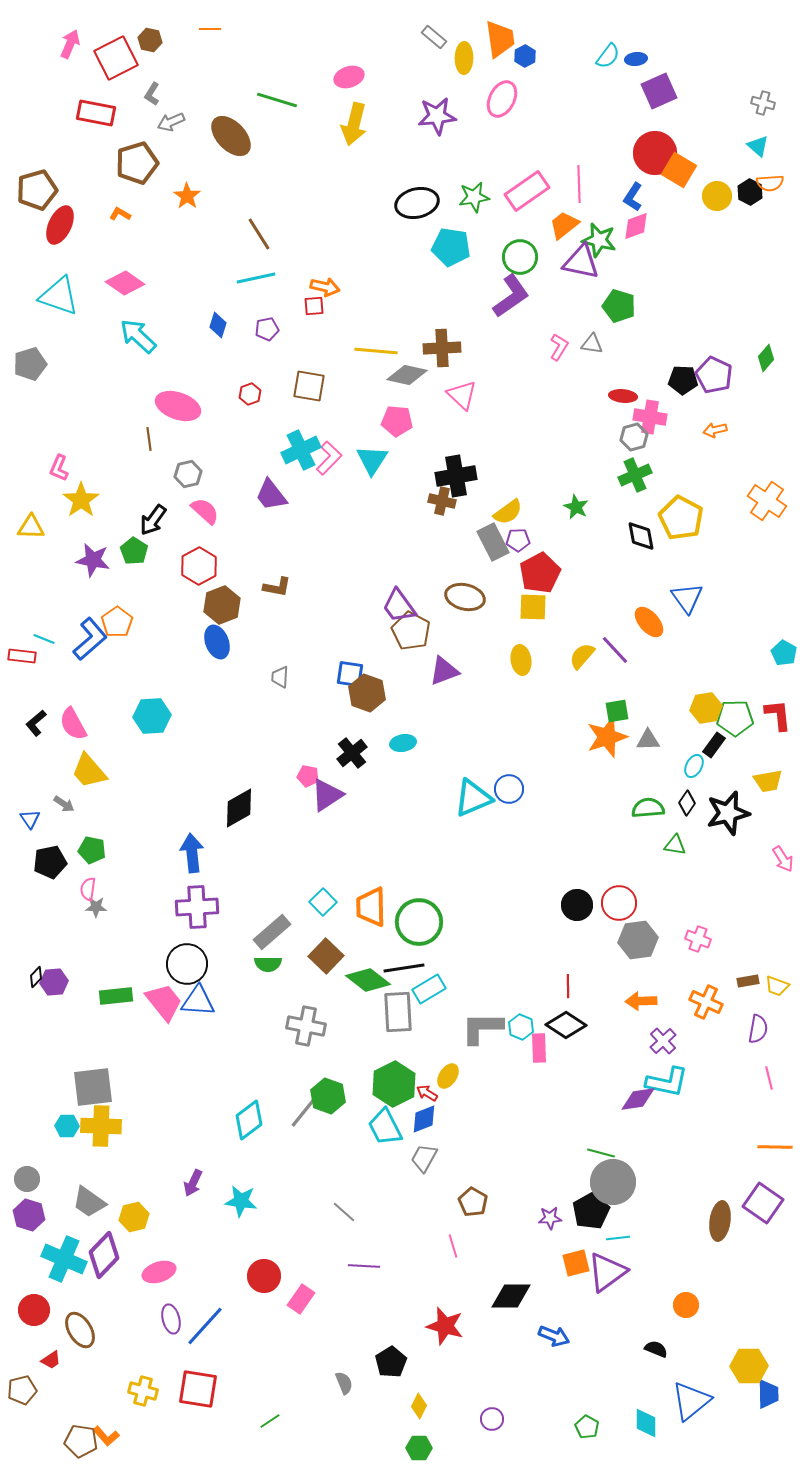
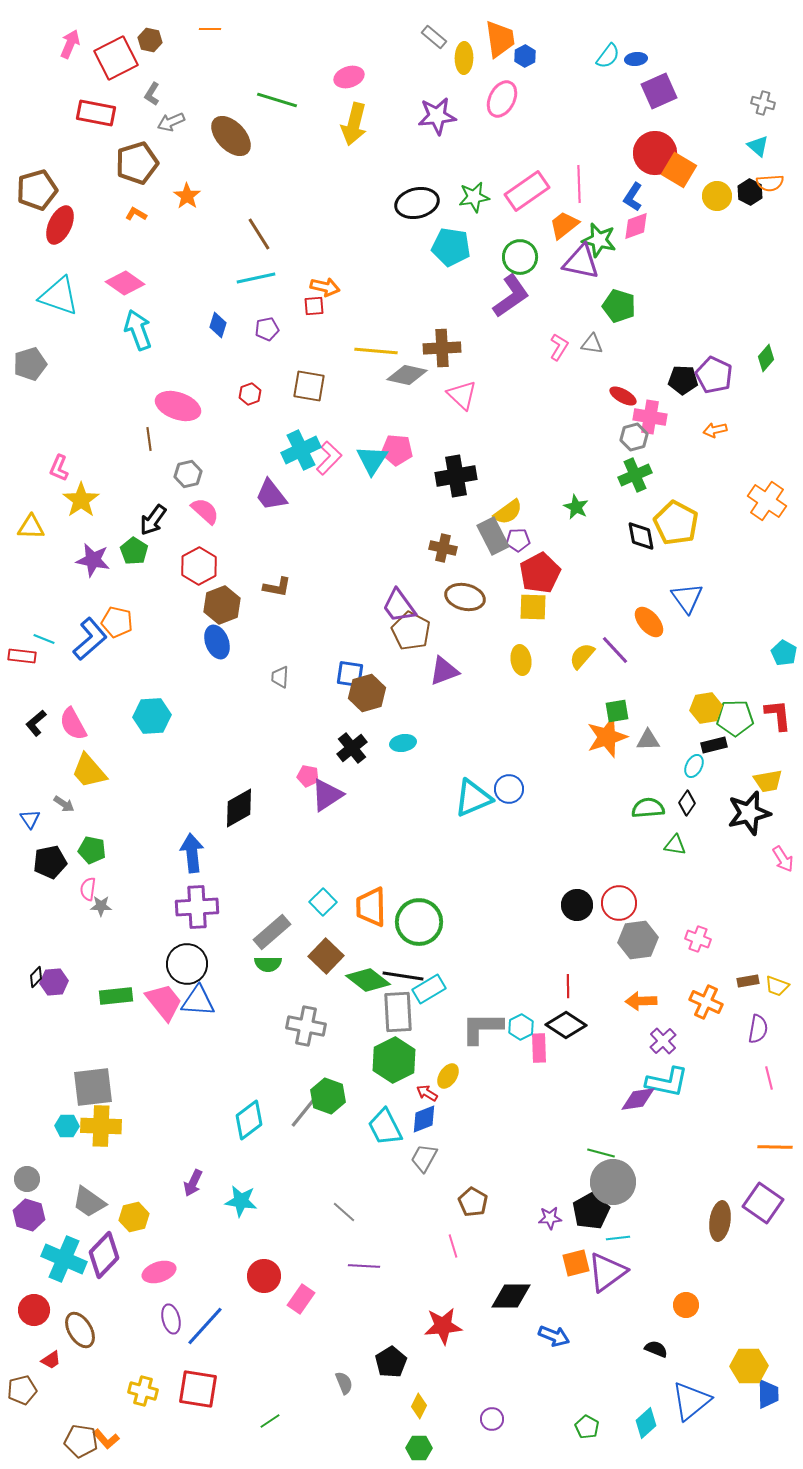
orange L-shape at (120, 214): moved 16 px right
cyan arrow at (138, 336): moved 6 px up; rotated 27 degrees clockwise
red ellipse at (623, 396): rotated 24 degrees clockwise
pink pentagon at (397, 421): moved 29 px down
brown cross at (442, 501): moved 1 px right, 47 px down
yellow pentagon at (681, 518): moved 5 px left, 5 px down
gray rectangle at (493, 542): moved 6 px up
orange pentagon at (117, 622): rotated 24 degrees counterclockwise
brown hexagon at (367, 693): rotated 24 degrees clockwise
black rectangle at (714, 745): rotated 40 degrees clockwise
black cross at (352, 753): moved 5 px up
black star at (728, 813): moved 21 px right
gray star at (96, 907): moved 5 px right, 1 px up
black line at (404, 968): moved 1 px left, 8 px down; rotated 18 degrees clockwise
cyan hexagon at (521, 1027): rotated 10 degrees clockwise
green hexagon at (394, 1084): moved 24 px up
red star at (445, 1326): moved 2 px left; rotated 21 degrees counterclockwise
cyan diamond at (646, 1423): rotated 48 degrees clockwise
orange L-shape at (106, 1436): moved 3 px down
